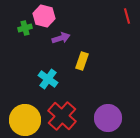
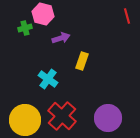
pink hexagon: moved 1 px left, 2 px up
